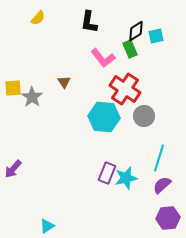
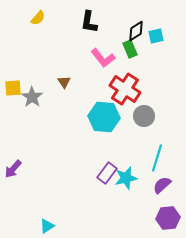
cyan line: moved 2 px left
purple rectangle: rotated 15 degrees clockwise
